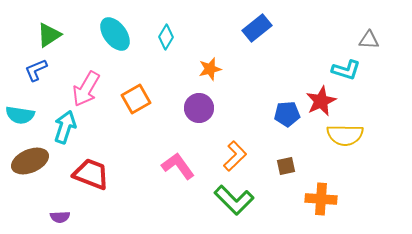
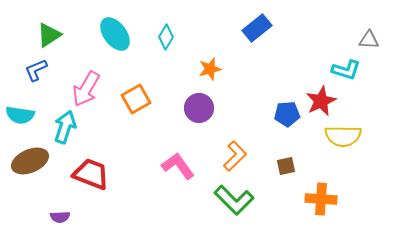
yellow semicircle: moved 2 px left, 1 px down
